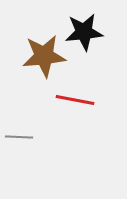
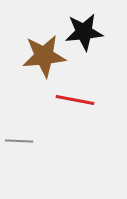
gray line: moved 4 px down
